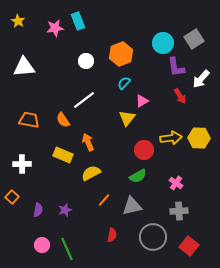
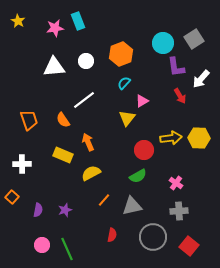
white triangle: moved 30 px right
orange trapezoid: rotated 60 degrees clockwise
